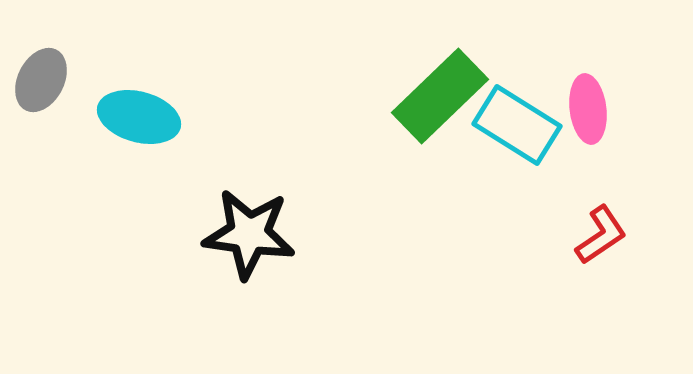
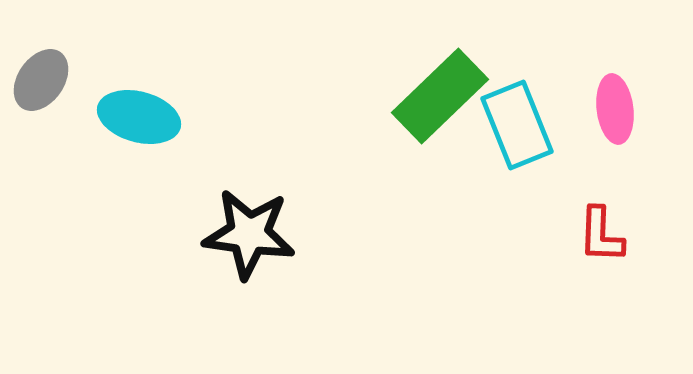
gray ellipse: rotated 8 degrees clockwise
pink ellipse: moved 27 px right
cyan rectangle: rotated 36 degrees clockwise
red L-shape: rotated 126 degrees clockwise
